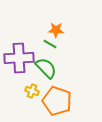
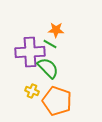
purple cross: moved 11 px right, 6 px up
green semicircle: moved 2 px right
